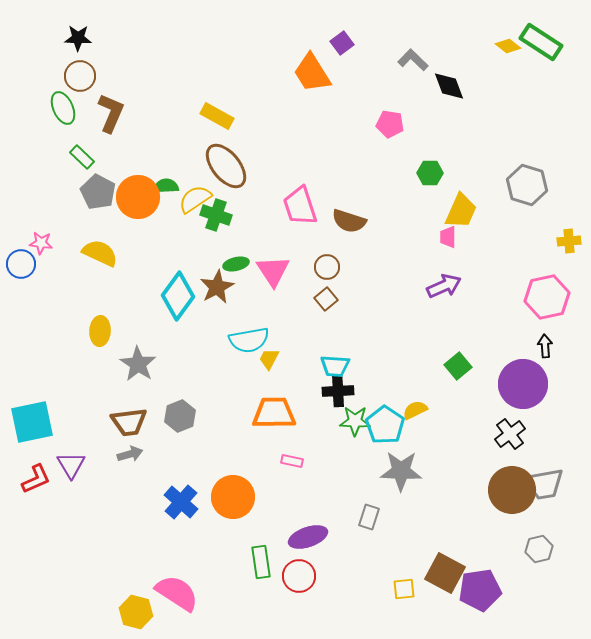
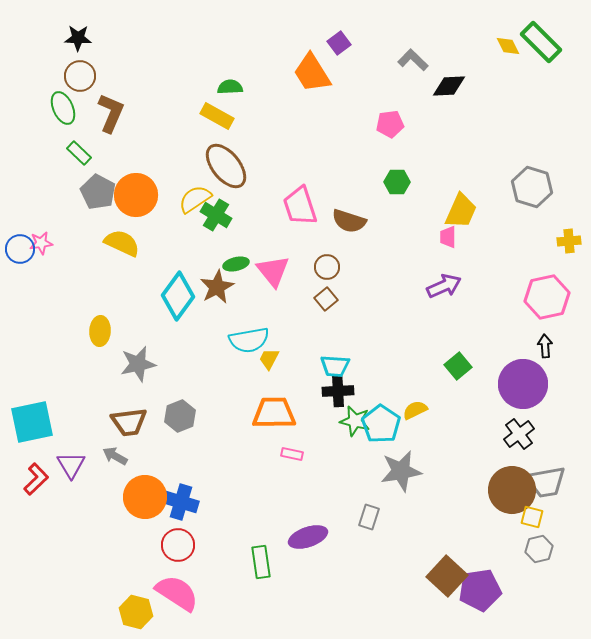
green rectangle at (541, 42): rotated 12 degrees clockwise
purple square at (342, 43): moved 3 px left
yellow diamond at (508, 46): rotated 25 degrees clockwise
black diamond at (449, 86): rotated 72 degrees counterclockwise
pink pentagon at (390, 124): rotated 16 degrees counterclockwise
green rectangle at (82, 157): moved 3 px left, 4 px up
green hexagon at (430, 173): moved 33 px left, 9 px down
gray hexagon at (527, 185): moved 5 px right, 2 px down
green semicircle at (166, 186): moved 64 px right, 99 px up
orange circle at (138, 197): moved 2 px left, 2 px up
green cross at (216, 215): rotated 12 degrees clockwise
pink star at (41, 243): rotated 15 degrees counterclockwise
yellow semicircle at (100, 253): moved 22 px right, 10 px up
blue circle at (21, 264): moved 1 px left, 15 px up
pink triangle at (273, 271): rotated 6 degrees counterclockwise
gray star at (138, 364): rotated 27 degrees clockwise
green star at (355, 421): rotated 12 degrees clockwise
cyan pentagon at (385, 425): moved 4 px left, 1 px up
black cross at (510, 434): moved 9 px right
gray arrow at (130, 454): moved 15 px left, 2 px down; rotated 135 degrees counterclockwise
pink rectangle at (292, 461): moved 7 px up
gray star at (401, 471): rotated 12 degrees counterclockwise
red L-shape at (36, 479): rotated 20 degrees counterclockwise
gray trapezoid at (544, 484): moved 2 px right, 2 px up
orange circle at (233, 497): moved 88 px left
blue cross at (181, 502): rotated 24 degrees counterclockwise
brown square at (445, 573): moved 2 px right, 3 px down; rotated 15 degrees clockwise
red circle at (299, 576): moved 121 px left, 31 px up
yellow square at (404, 589): moved 128 px right, 72 px up; rotated 20 degrees clockwise
